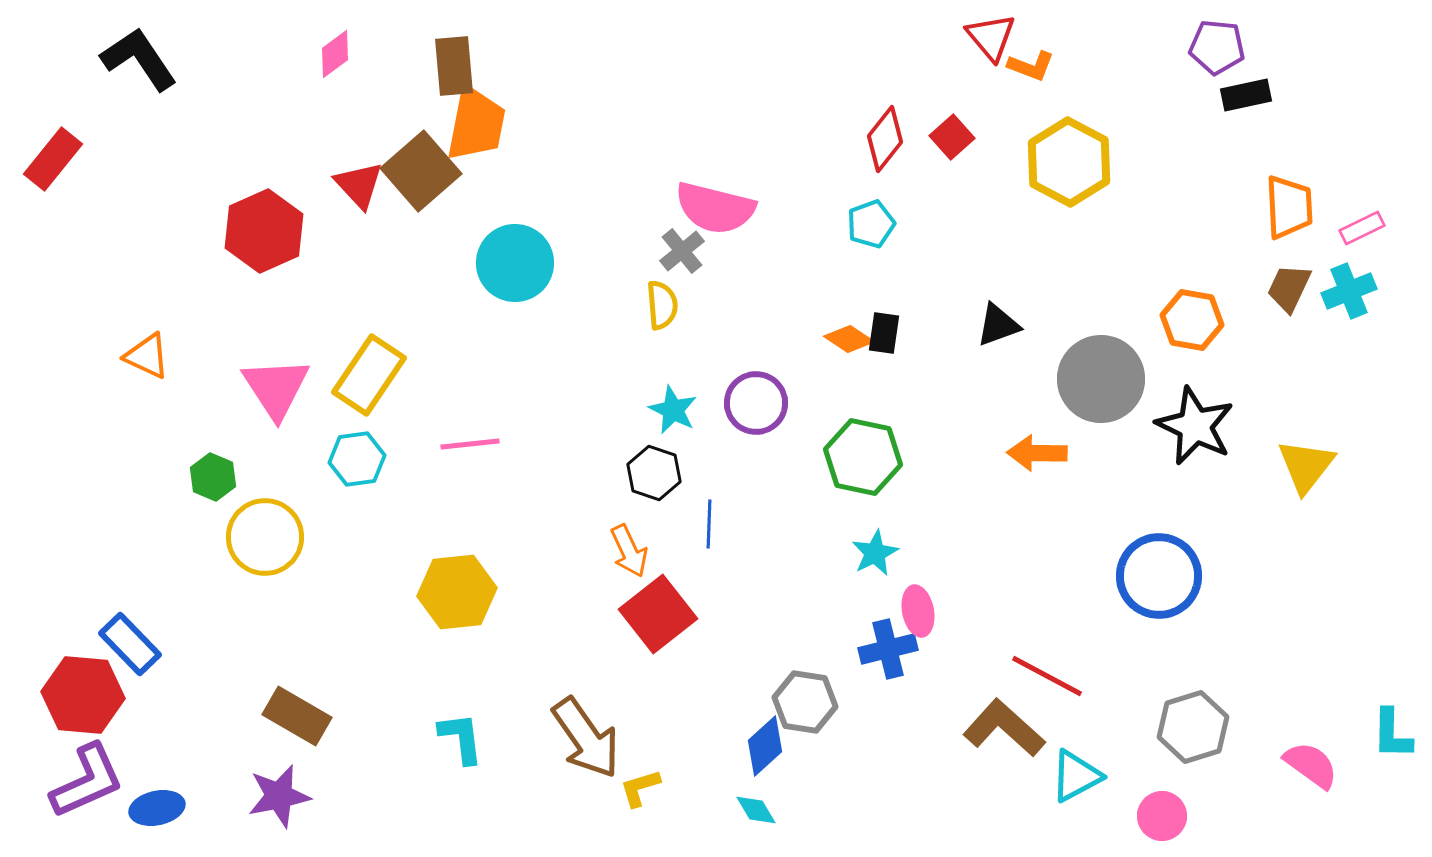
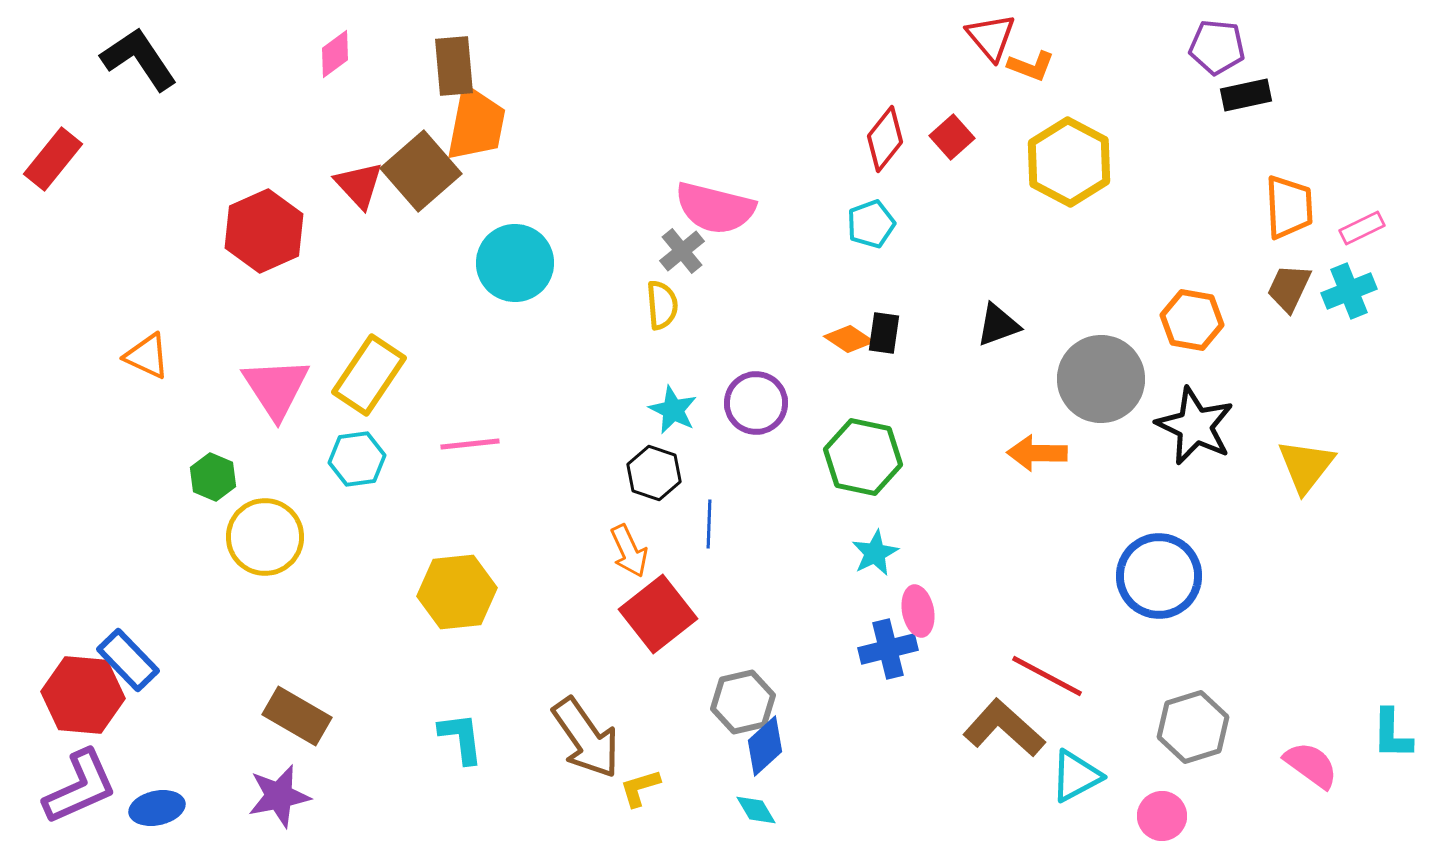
blue rectangle at (130, 644): moved 2 px left, 16 px down
gray hexagon at (805, 702): moved 62 px left; rotated 22 degrees counterclockwise
purple L-shape at (87, 781): moved 7 px left, 6 px down
